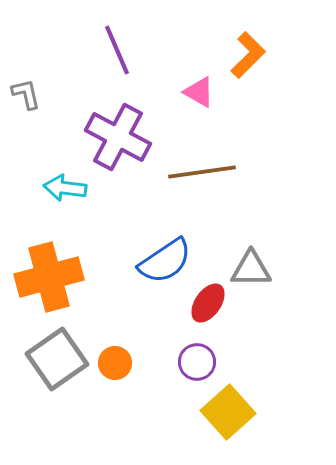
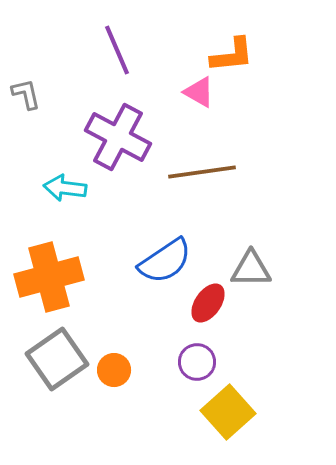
orange L-shape: moved 16 px left; rotated 39 degrees clockwise
orange circle: moved 1 px left, 7 px down
